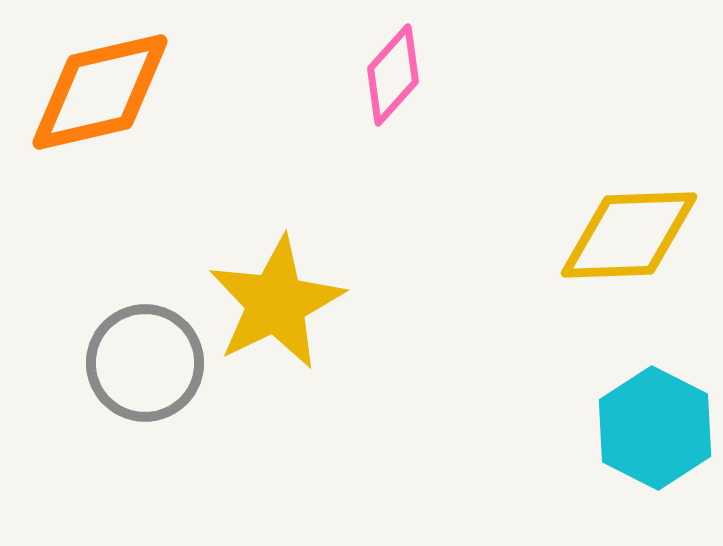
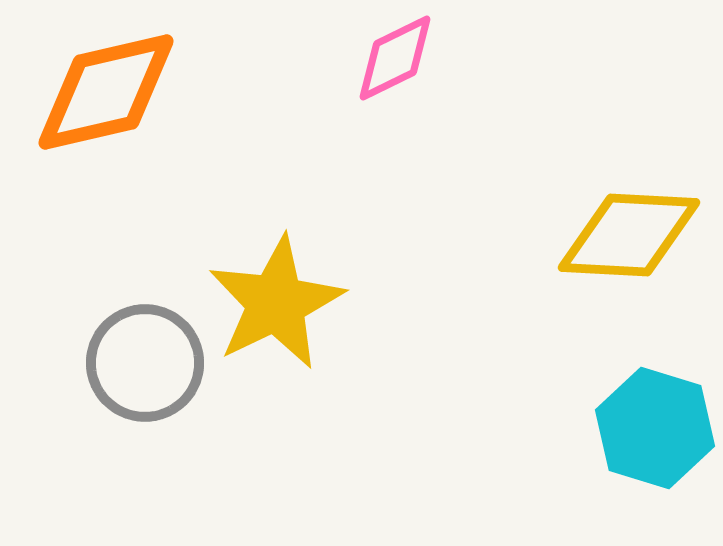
pink diamond: moved 2 px right, 17 px up; rotated 22 degrees clockwise
orange diamond: moved 6 px right
yellow diamond: rotated 5 degrees clockwise
cyan hexagon: rotated 10 degrees counterclockwise
